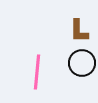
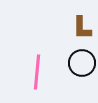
brown L-shape: moved 3 px right, 3 px up
